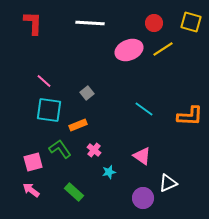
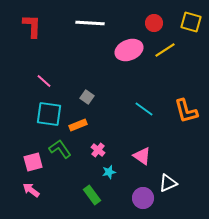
red L-shape: moved 1 px left, 3 px down
yellow line: moved 2 px right, 1 px down
gray square: moved 4 px down; rotated 16 degrees counterclockwise
cyan square: moved 4 px down
orange L-shape: moved 4 px left, 5 px up; rotated 72 degrees clockwise
pink cross: moved 4 px right
green rectangle: moved 18 px right, 3 px down; rotated 12 degrees clockwise
